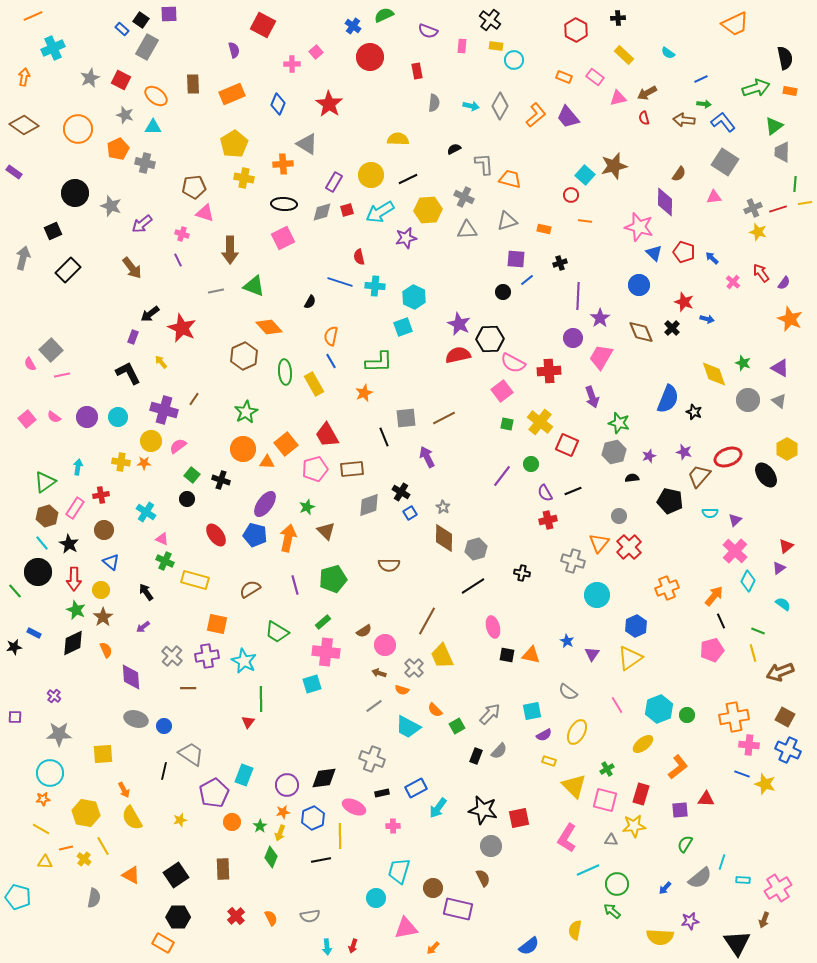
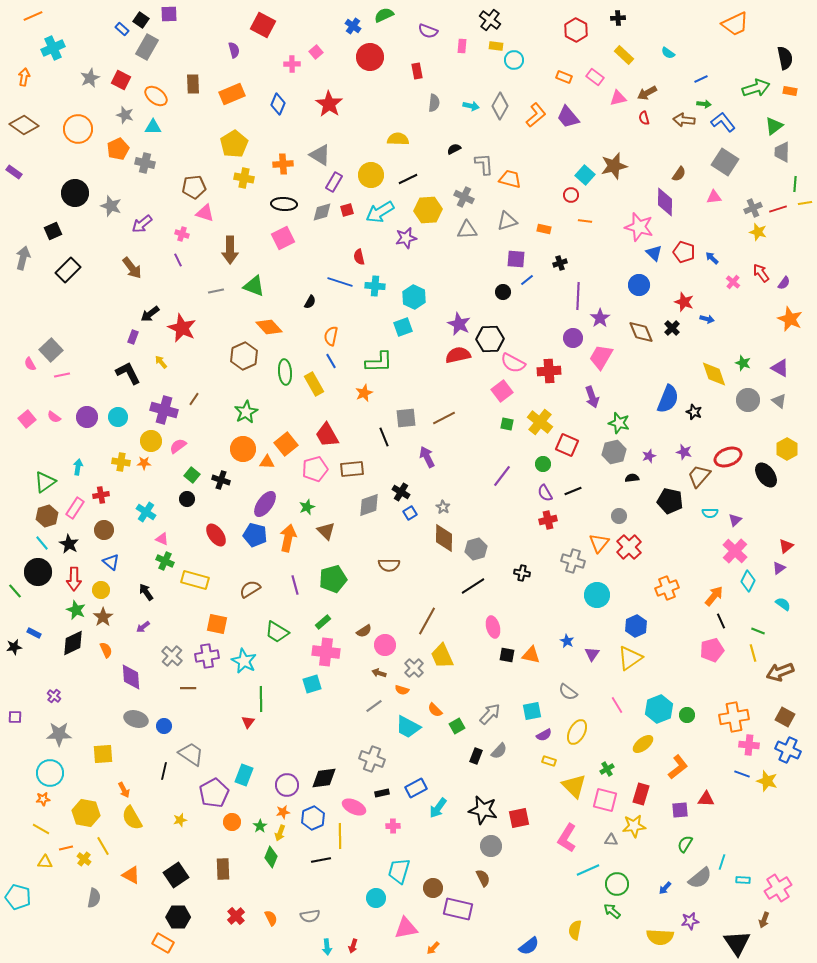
gray triangle at (307, 144): moved 13 px right, 11 px down
green circle at (531, 464): moved 12 px right
yellow star at (765, 784): moved 2 px right, 3 px up
